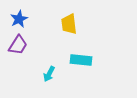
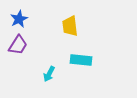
yellow trapezoid: moved 1 px right, 2 px down
